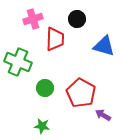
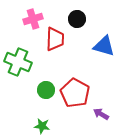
green circle: moved 1 px right, 2 px down
red pentagon: moved 6 px left
purple arrow: moved 2 px left, 1 px up
